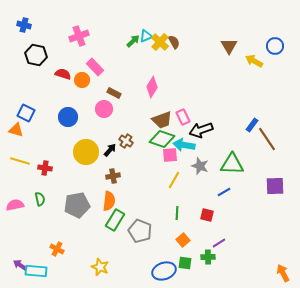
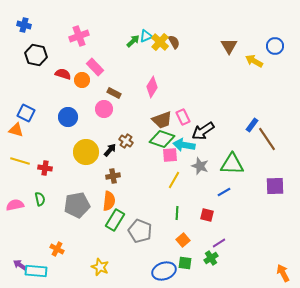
black arrow at (201, 130): moved 2 px right, 1 px down; rotated 15 degrees counterclockwise
green cross at (208, 257): moved 3 px right, 1 px down; rotated 32 degrees counterclockwise
